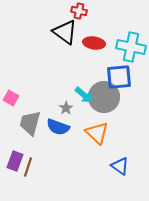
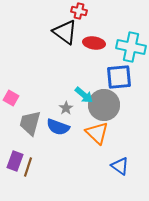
gray circle: moved 8 px down
